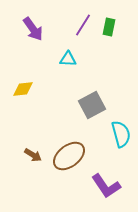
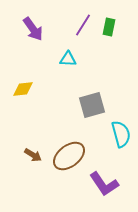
gray square: rotated 12 degrees clockwise
purple L-shape: moved 2 px left, 2 px up
